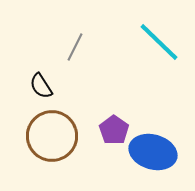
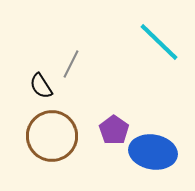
gray line: moved 4 px left, 17 px down
blue ellipse: rotated 6 degrees counterclockwise
